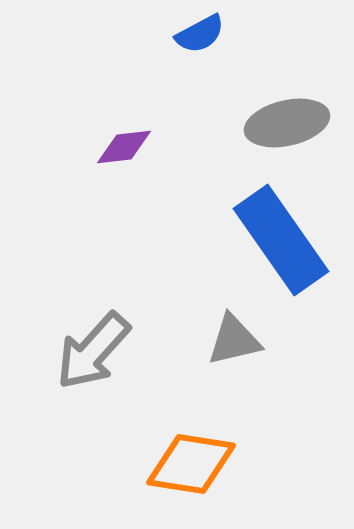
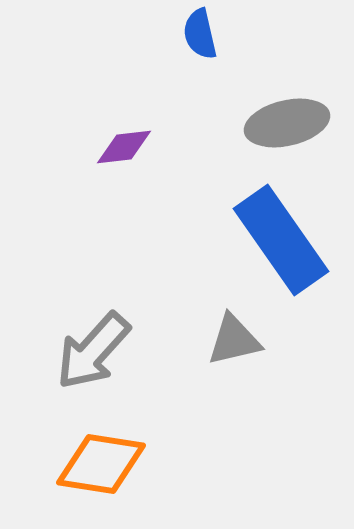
blue semicircle: rotated 105 degrees clockwise
orange diamond: moved 90 px left
